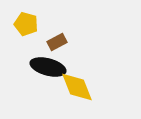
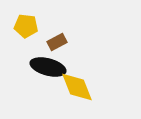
yellow pentagon: moved 2 px down; rotated 10 degrees counterclockwise
